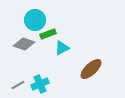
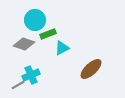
cyan cross: moved 9 px left, 9 px up
